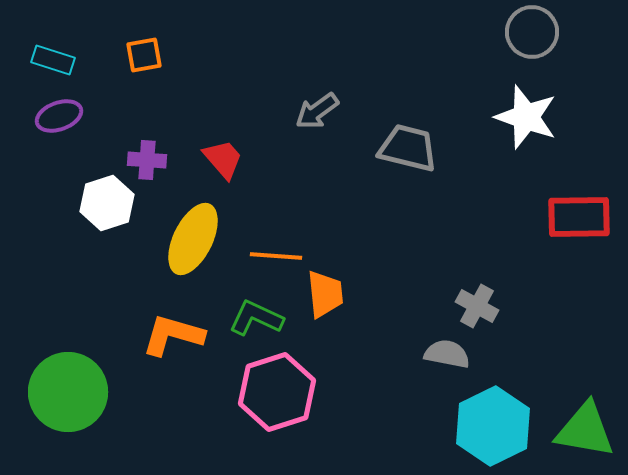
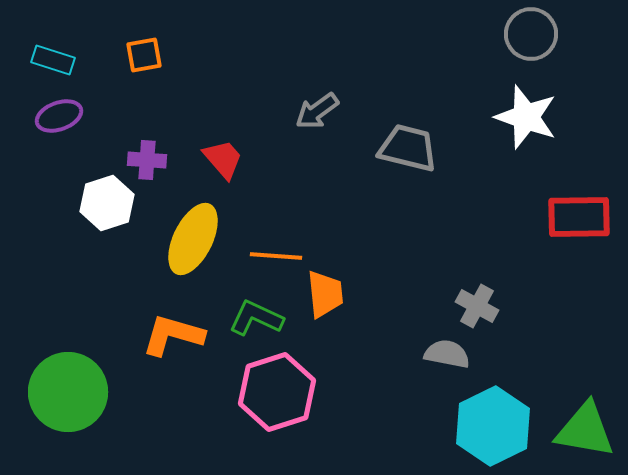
gray circle: moved 1 px left, 2 px down
